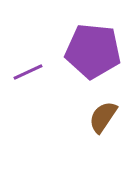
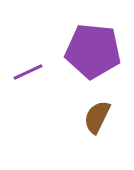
brown semicircle: moved 6 px left; rotated 8 degrees counterclockwise
